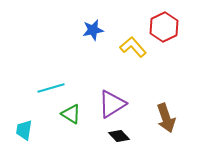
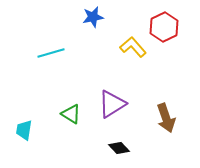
blue star: moved 13 px up
cyan line: moved 35 px up
black diamond: moved 12 px down
